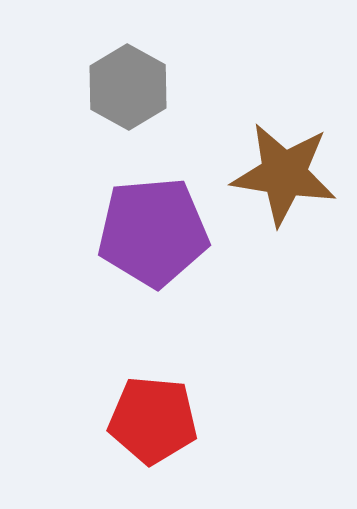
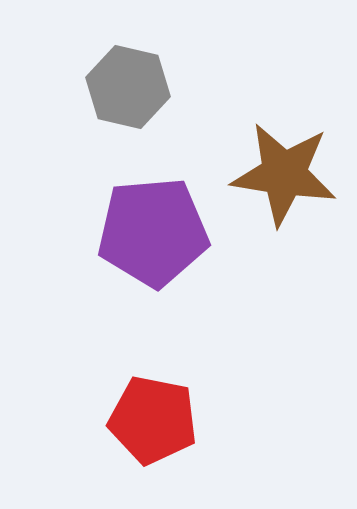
gray hexagon: rotated 16 degrees counterclockwise
red pentagon: rotated 6 degrees clockwise
